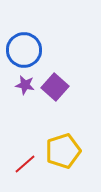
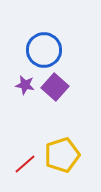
blue circle: moved 20 px right
yellow pentagon: moved 1 px left, 4 px down
